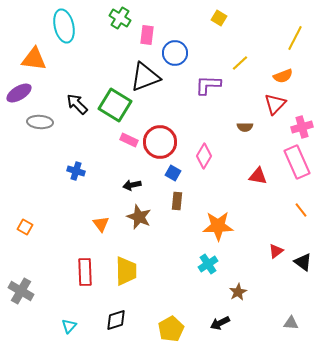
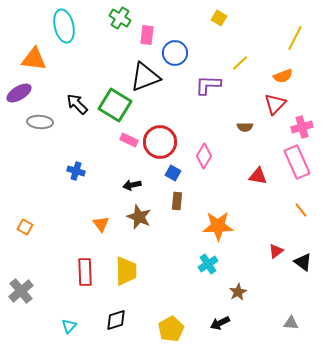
gray cross at (21, 291): rotated 20 degrees clockwise
